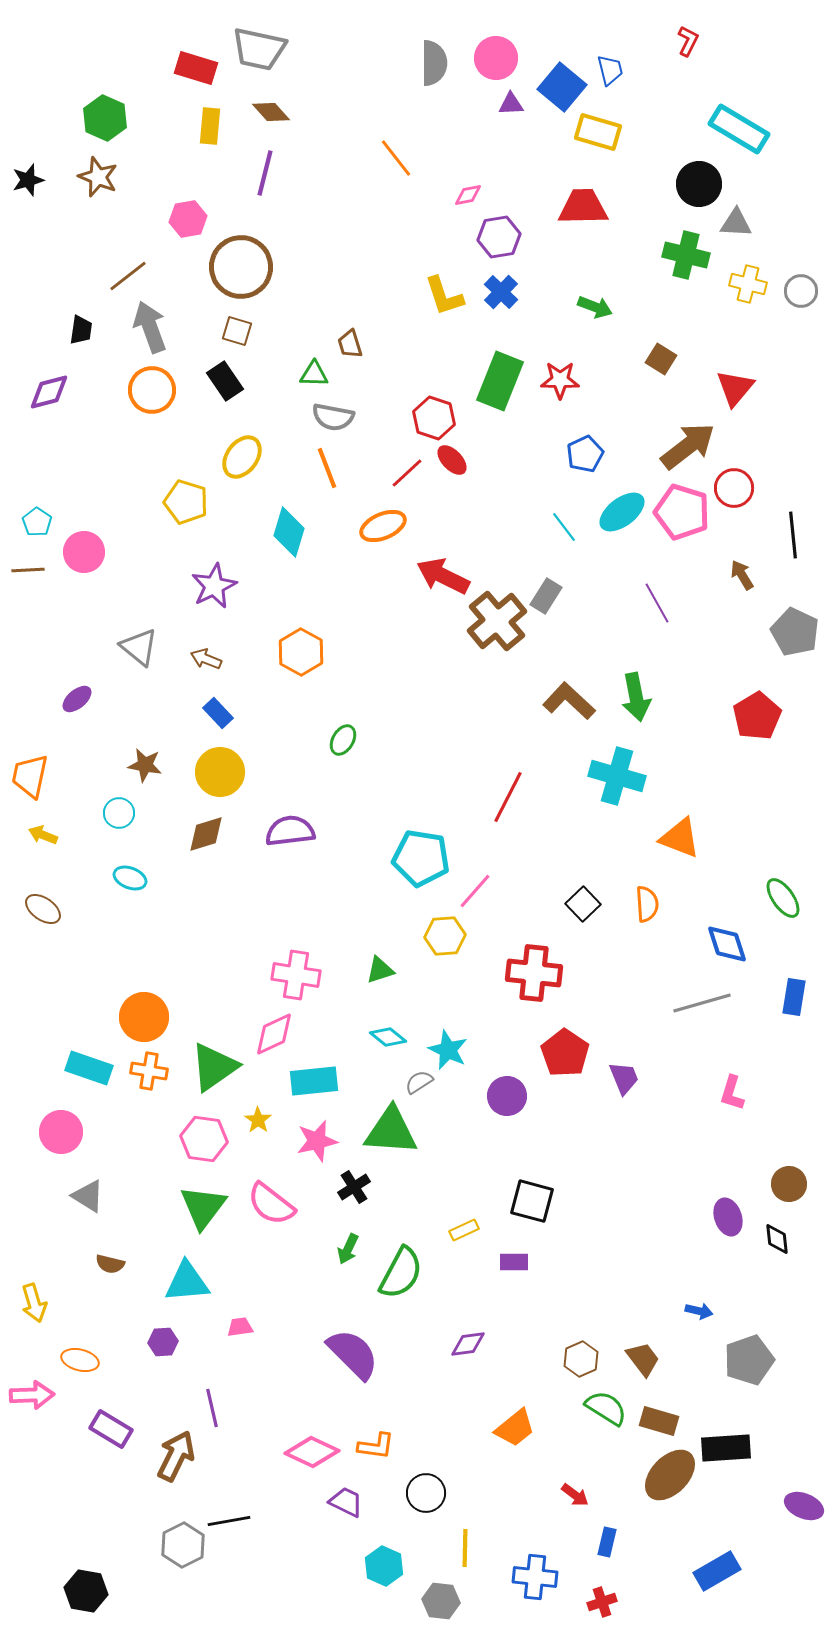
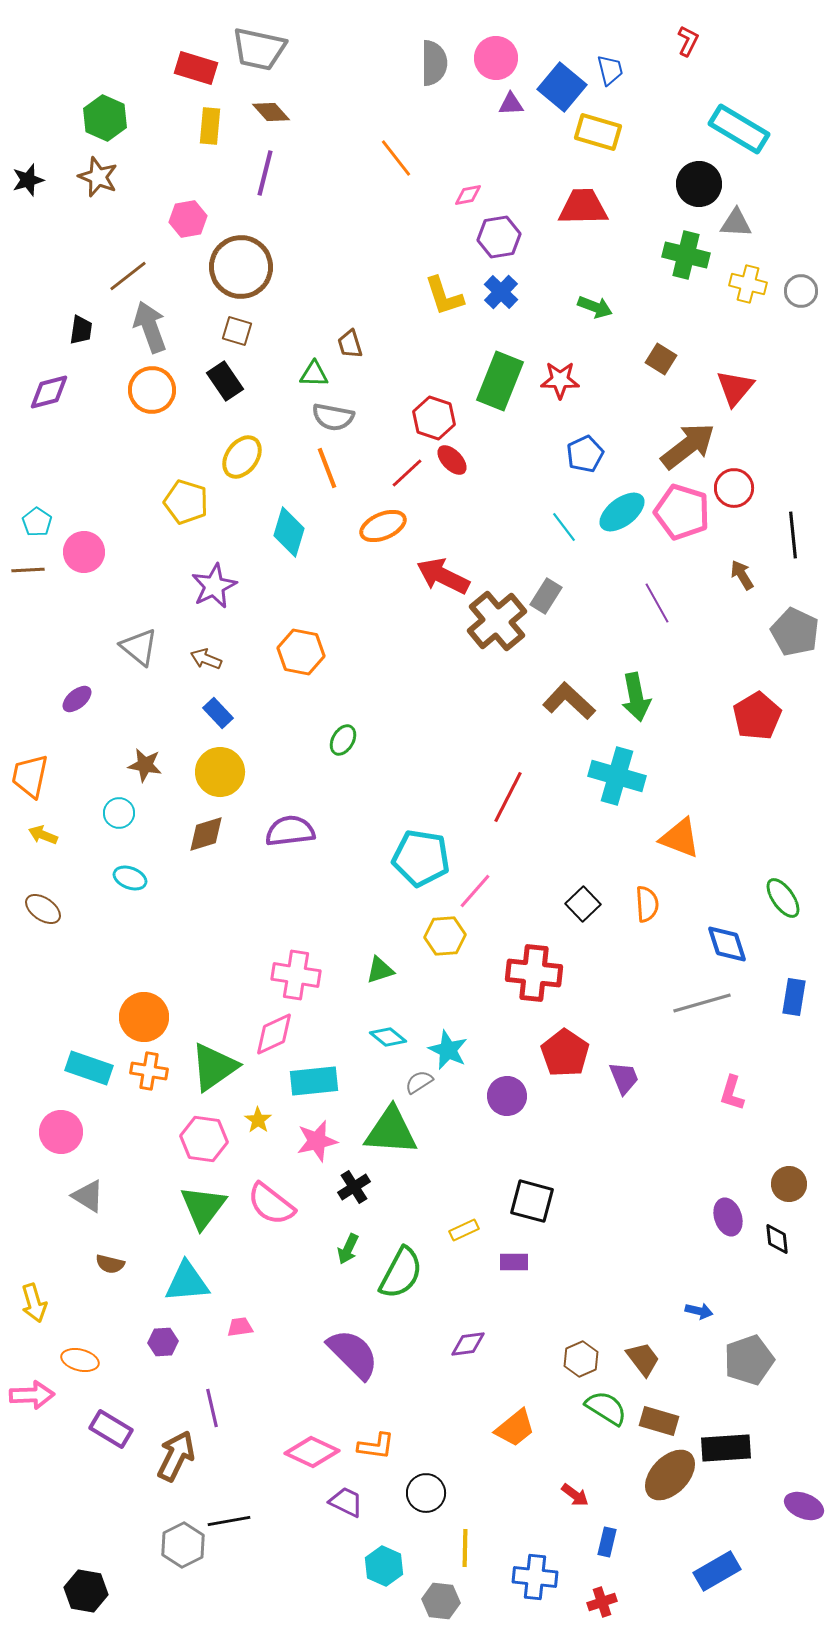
orange hexagon at (301, 652): rotated 18 degrees counterclockwise
